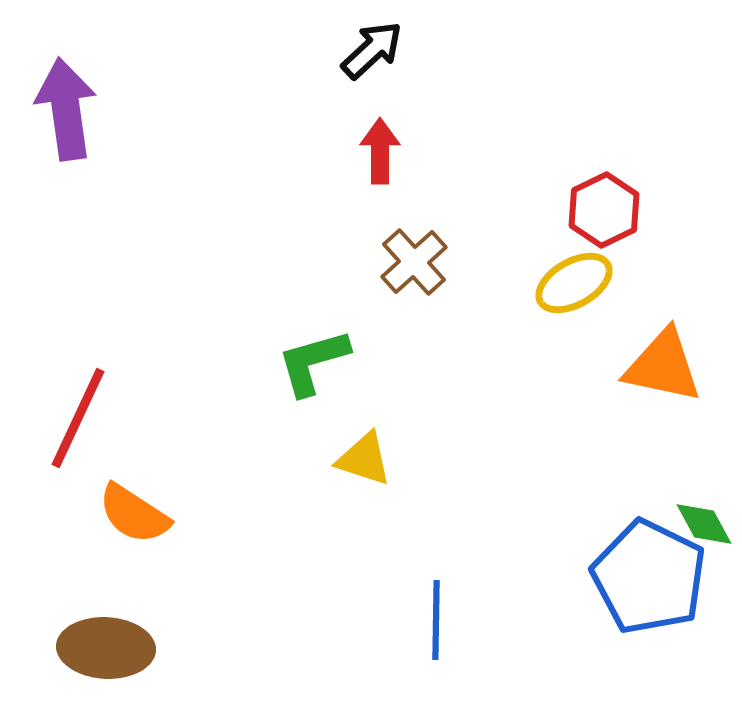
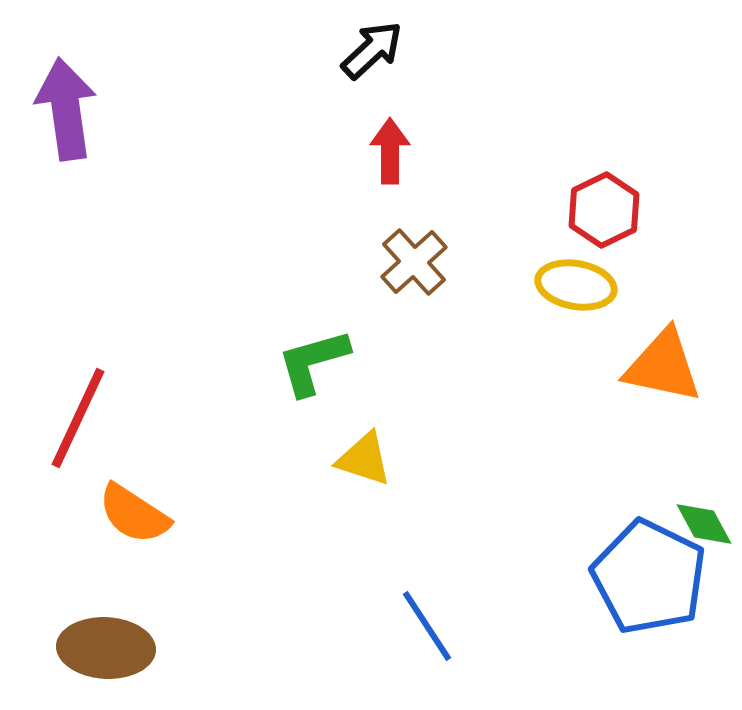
red arrow: moved 10 px right
yellow ellipse: moved 2 px right, 2 px down; rotated 40 degrees clockwise
blue line: moved 9 px left, 6 px down; rotated 34 degrees counterclockwise
